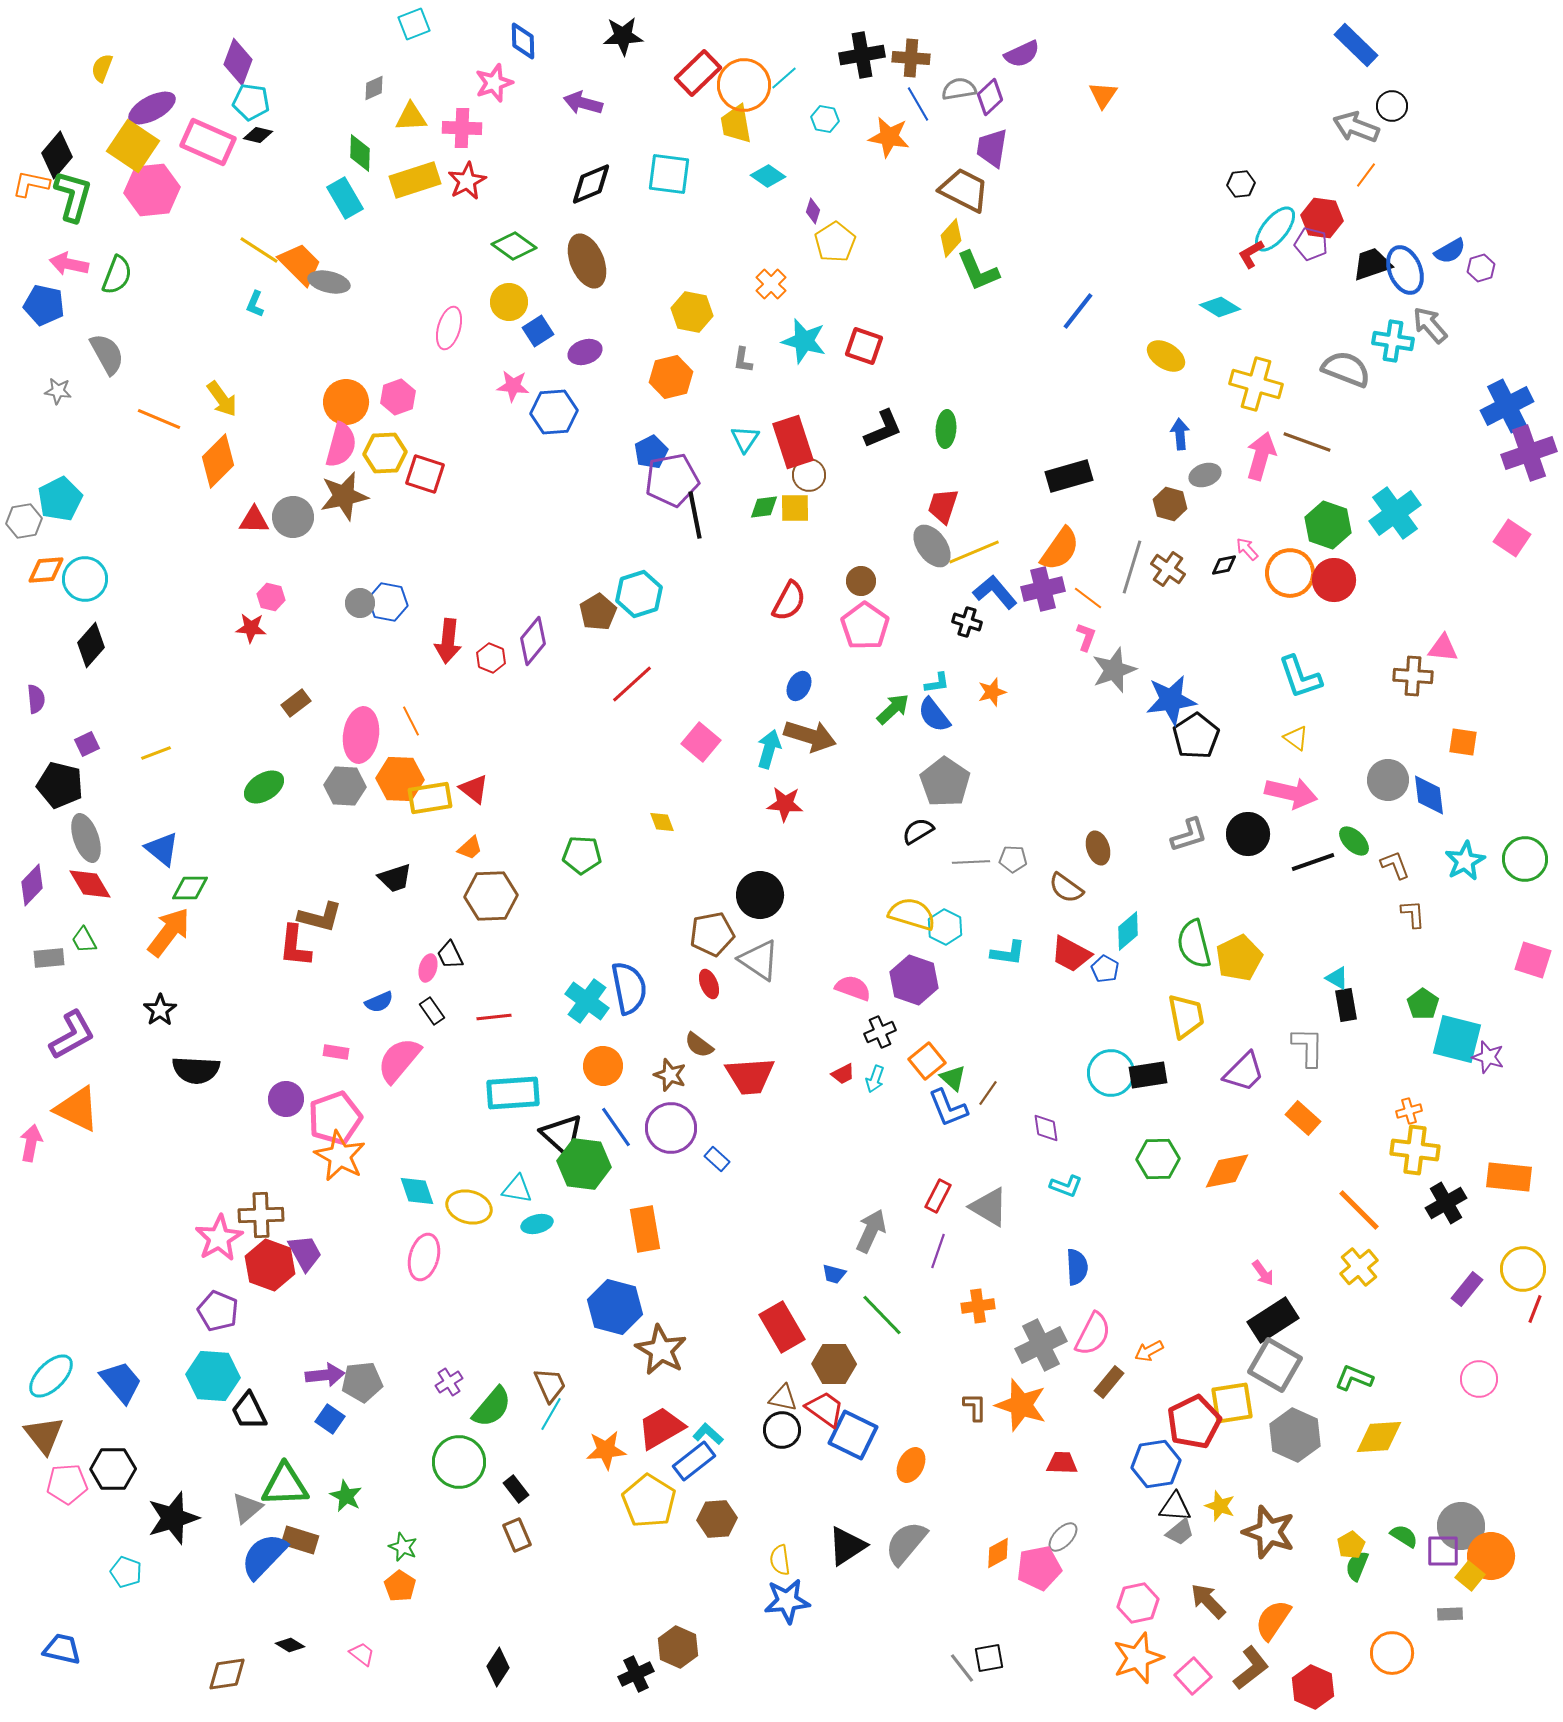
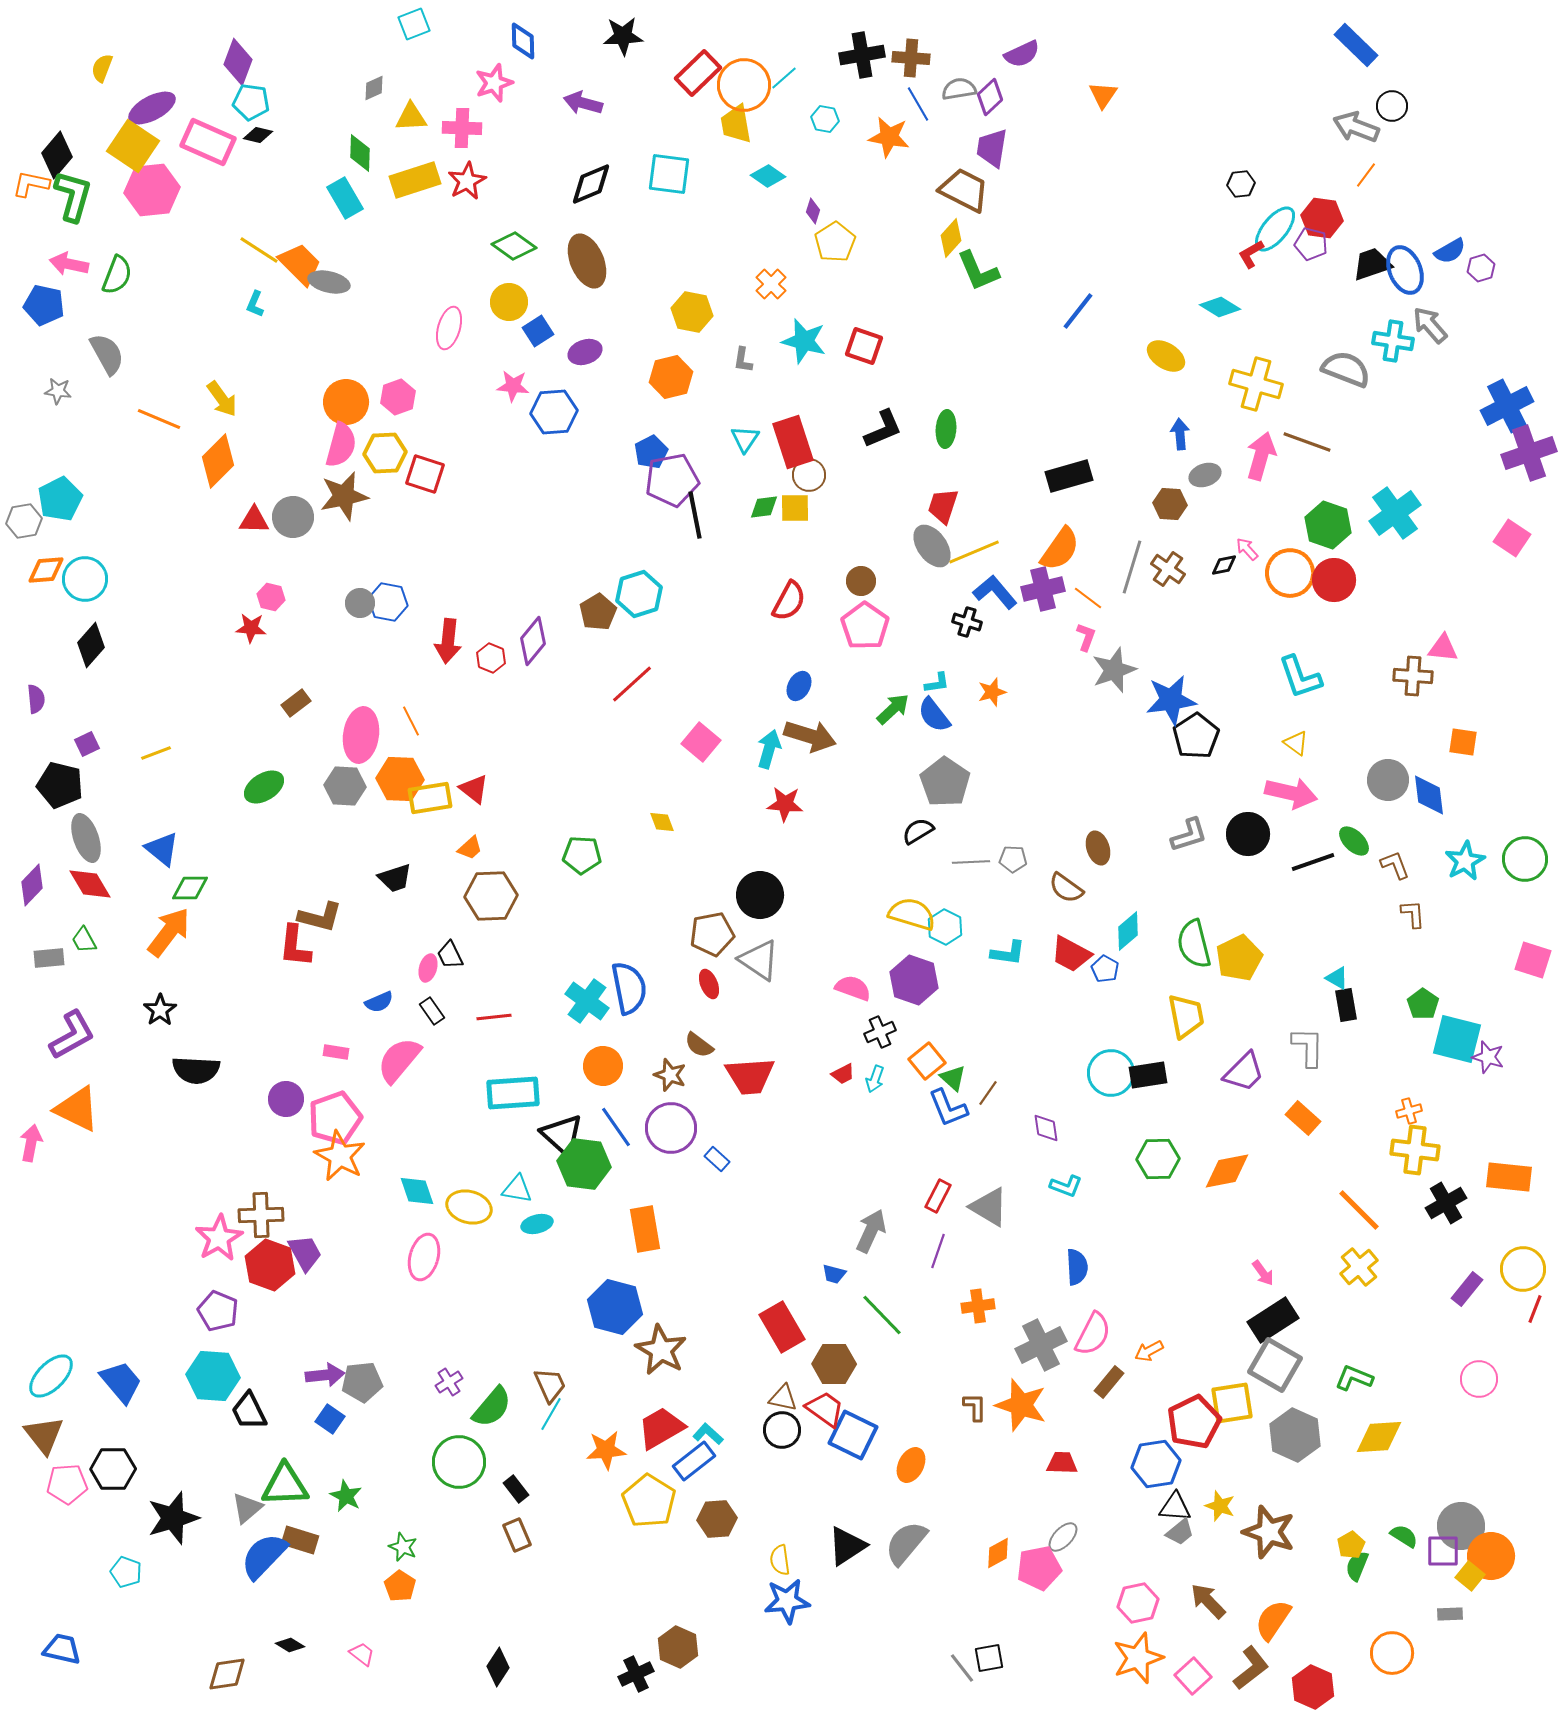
brown hexagon at (1170, 504): rotated 12 degrees counterclockwise
yellow triangle at (1296, 738): moved 5 px down
